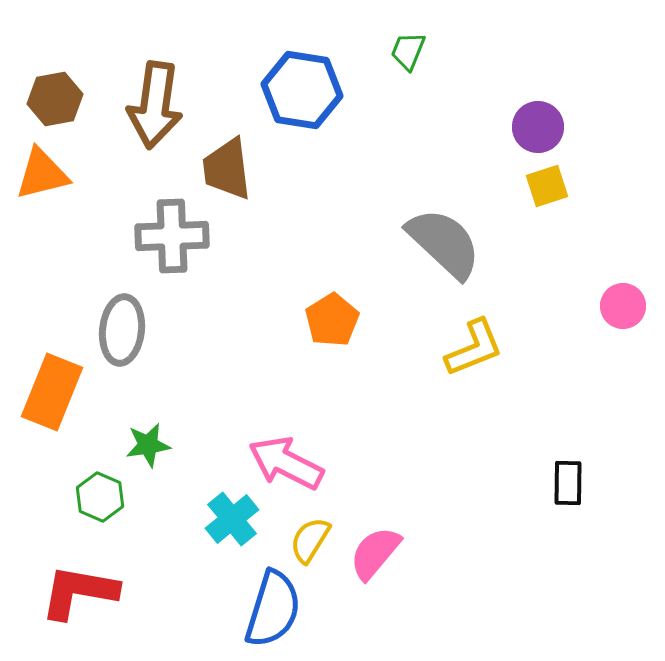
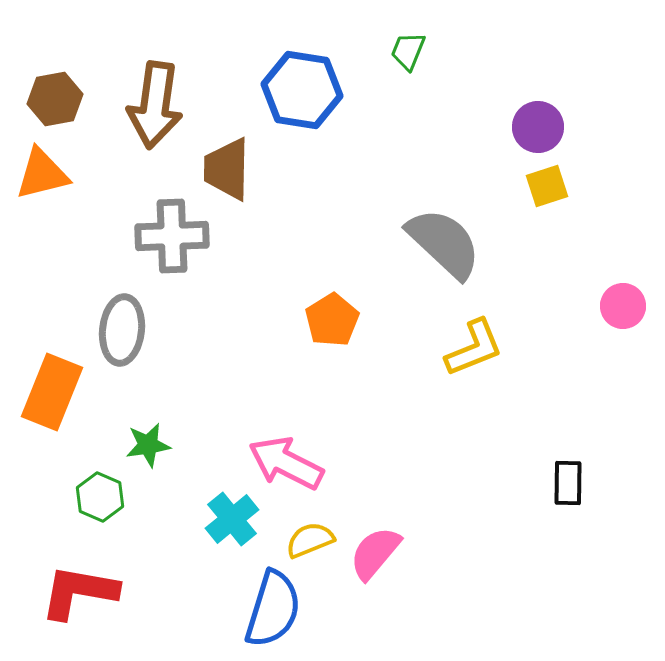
brown trapezoid: rotated 8 degrees clockwise
yellow semicircle: rotated 36 degrees clockwise
